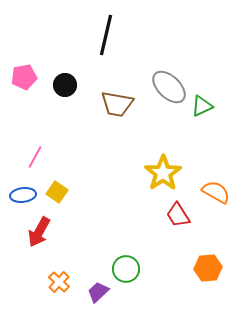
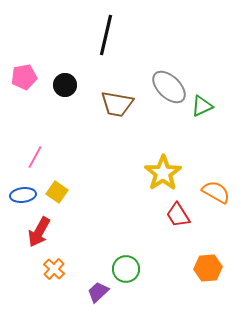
orange cross: moved 5 px left, 13 px up
